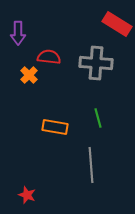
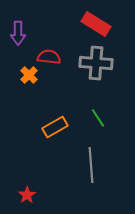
red rectangle: moved 21 px left
green line: rotated 18 degrees counterclockwise
orange rectangle: rotated 40 degrees counterclockwise
red star: rotated 18 degrees clockwise
